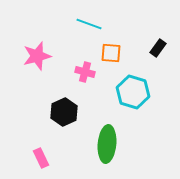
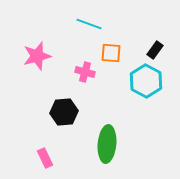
black rectangle: moved 3 px left, 2 px down
cyan hexagon: moved 13 px right, 11 px up; rotated 12 degrees clockwise
black hexagon: rotated 20 degrees clockwise
pink rectangle: moved 4 px right
